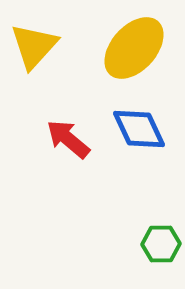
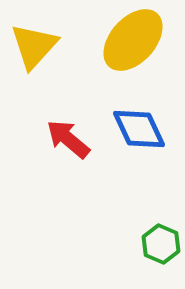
yellow ellipse: moved 1 px left, 8 px up
green hexagon: rotated 24 degrees clockwise
